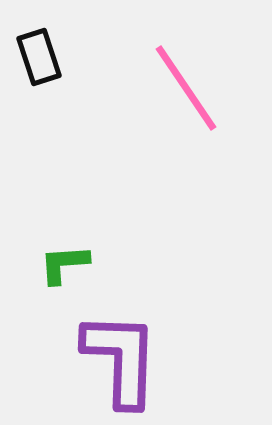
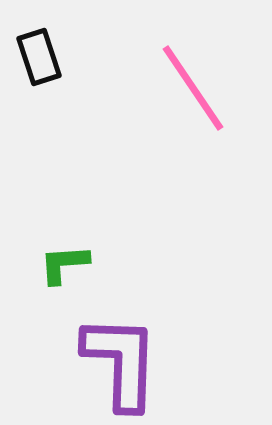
pink line: moved 7 px right
purple L-shape: moved 3 px down
